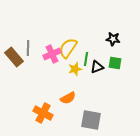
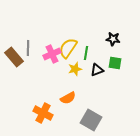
green line: moved 6 px up
black triangle: moved 3 px down
gray square: rotated 20 degrees clockwise
